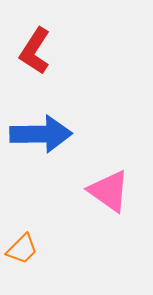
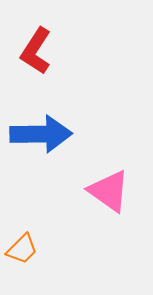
red L-shape: moved 1 px right
